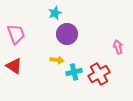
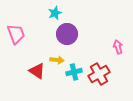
red triangle: moved 23 px right, 5 px down
